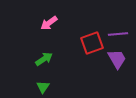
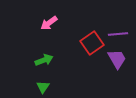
red square: rotated 15 degrees counterclockwise
green arrow: moved 1 px down; rotated 12 degrees clockwise
